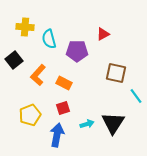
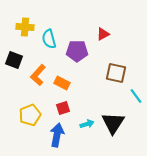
black square: rotated 30 degrees counterclockwise
orange rectangle: moved 2 px left
